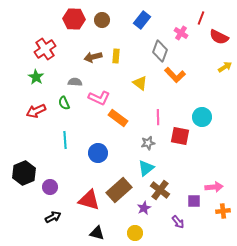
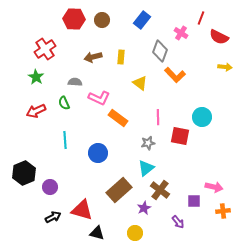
yellow rectangle: moved 5 px right, 1 px down
yellow arrow: rotated 40 degrees clockwise
pink arrow: rotated 18 degrees clockwise
red triangle: moved 7 px left, 10 px down
